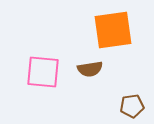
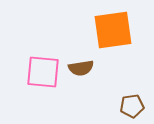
brown semicircle: moved 9 px left, 1 px up
